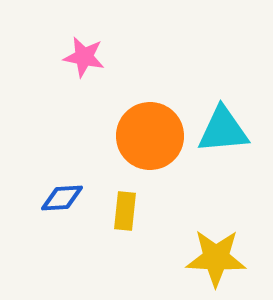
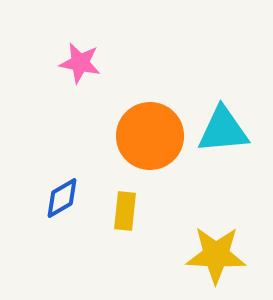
pink star: moved 4 px left, 6 px down
blue diamond: rotated 27 degrees counterclockwise
yellow star: moved 3 px up
